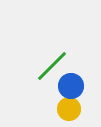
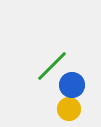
blue circle: moved 1 px right, 1 px up
